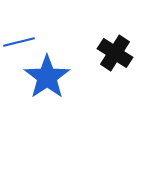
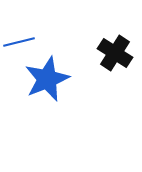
blue star: moved 2 px down; rotated 12 degrees clockwise
